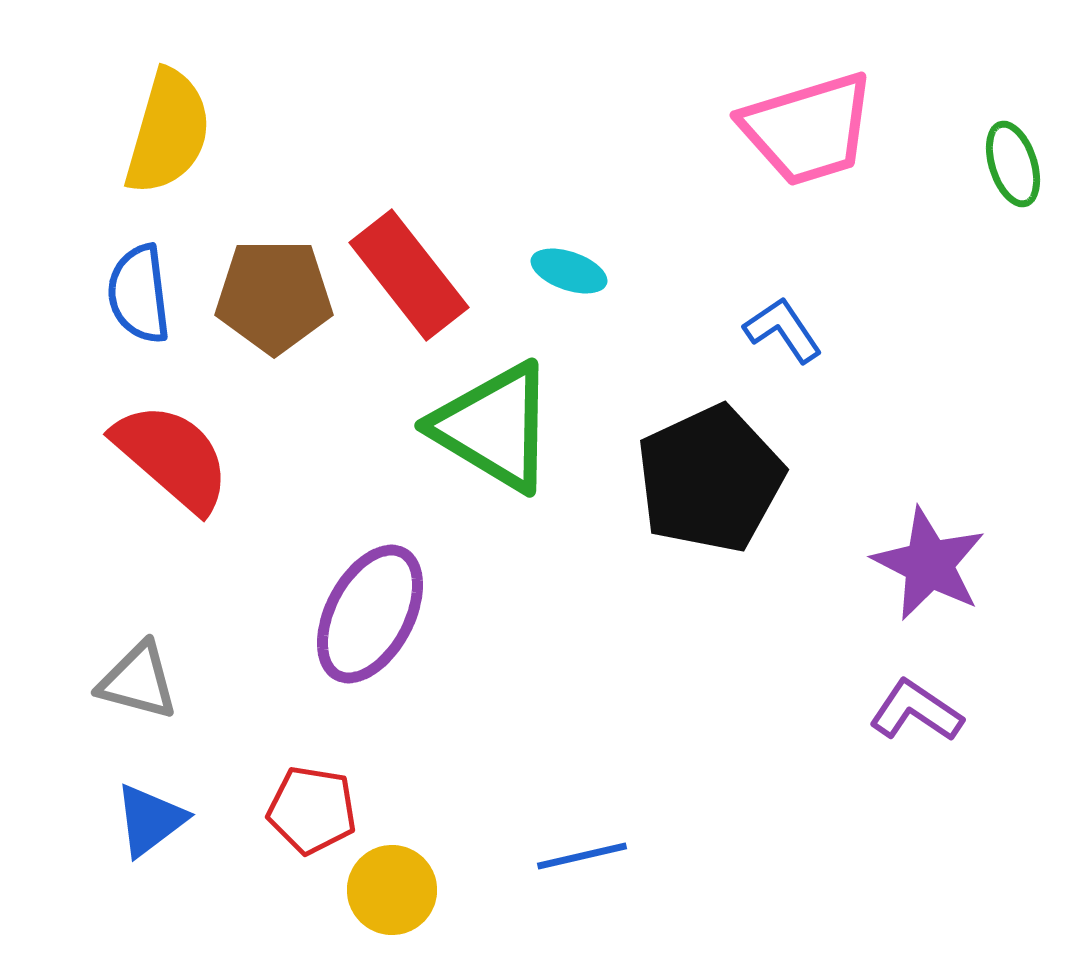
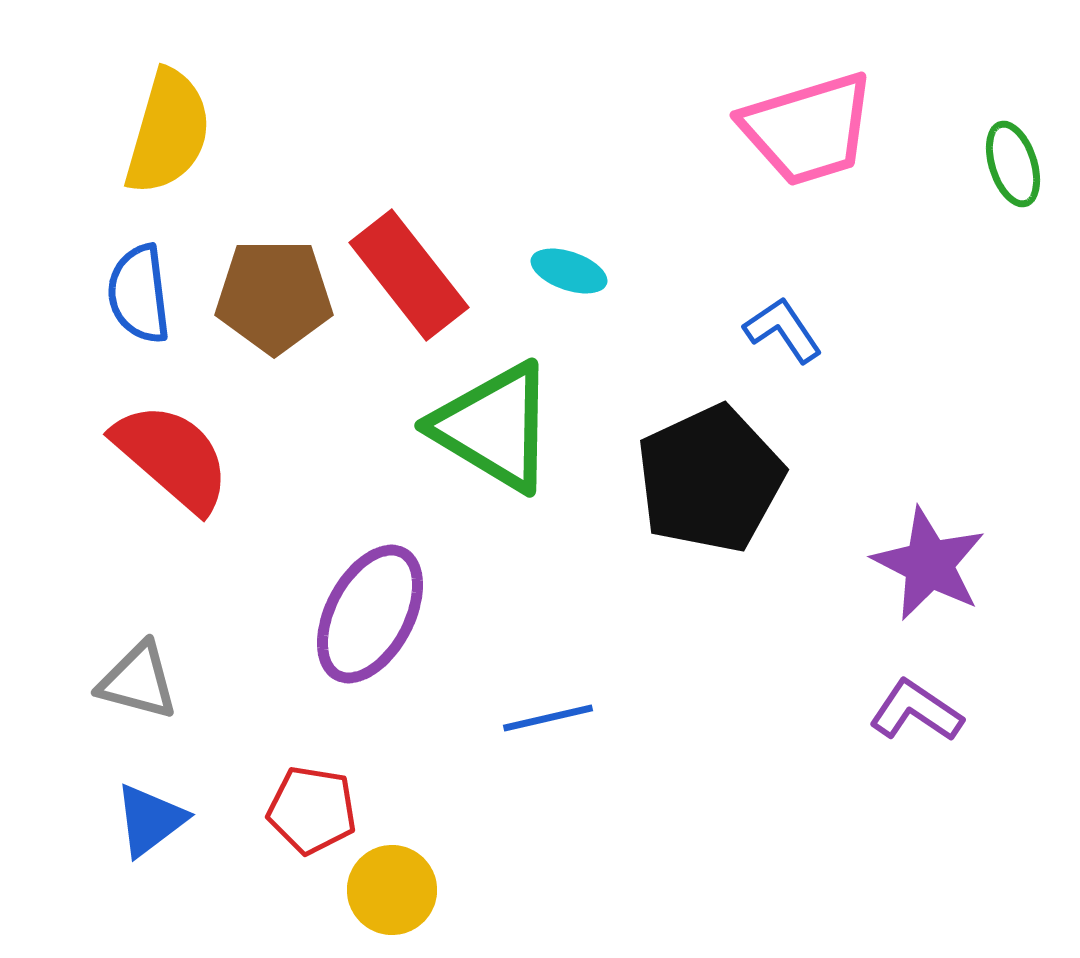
blue line: moved 34 px left, 138 px up
